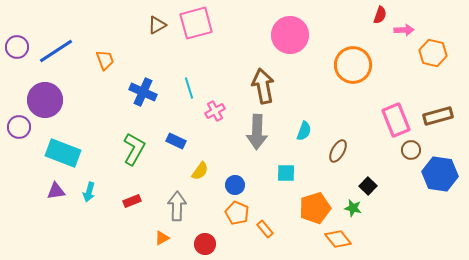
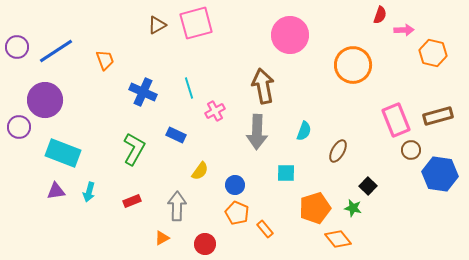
blue rectangle at (176, 141): moved 6 px up
